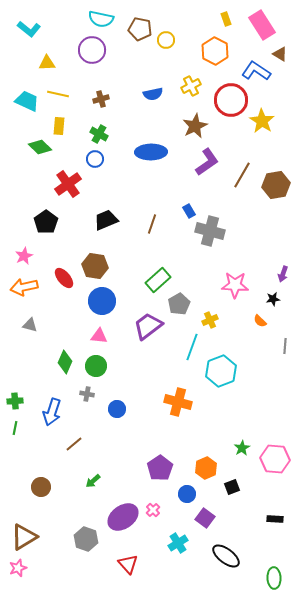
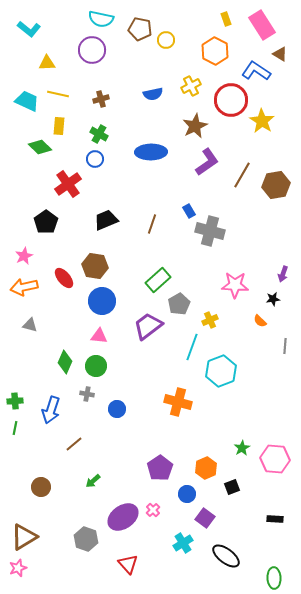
blue arrow at (52, 412): moved 1 px left, 2 px up
cyan cross at (178, 543): moved 5 px right
